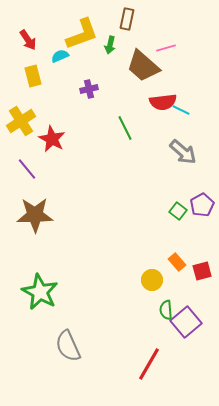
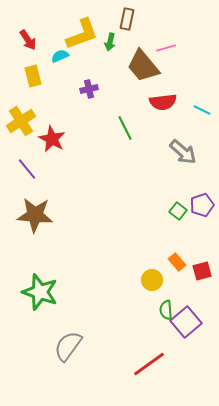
green arrow: moved 3 px up
brown trapezoid: rotated 9 degrees clockwise
cyan line: moved 21 px right
purple pentagon: rotated 10 degrees clockwise
brown star: rotated 6 degrees clockwise
green star: rotated 9 degrees counterclockwise
gray semicircle: rotated 60 degrees clockwise
red line: rotated 24 degrees clockwise
